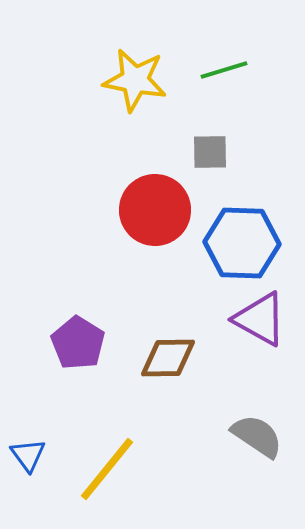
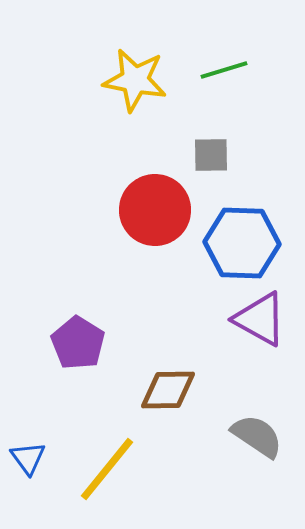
gray square: moved 1 px right, 3 px down
brown diamond: moved 32 px down
blue triangle: moved 3 px down
